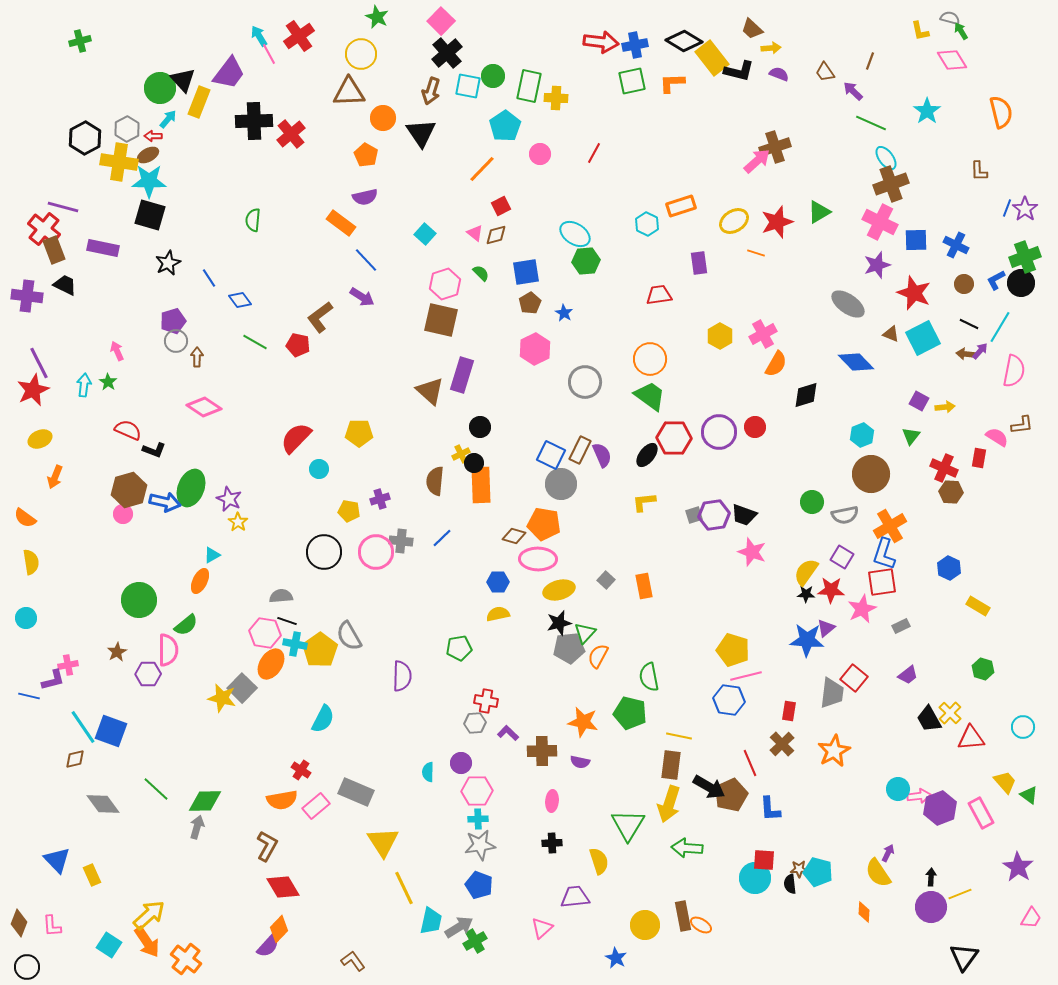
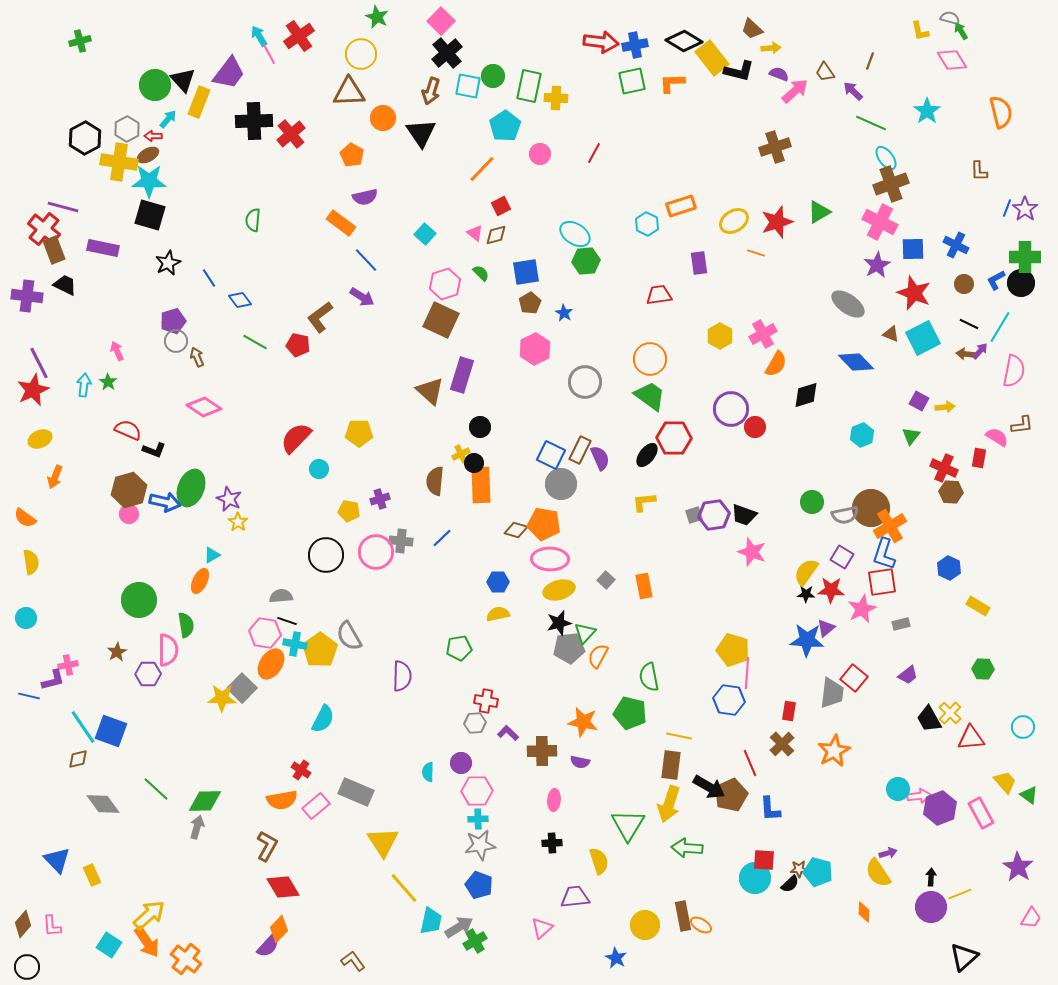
green circle at (160, 88): moved 5 px left, 3 px up
orange pentagon at (366, 155): moved 14 px left
pink arrow at (757, 161): moved 38 px right, 70 px up
blue square at (916, 240): moved 3 px left, 9 px down
green cross at (1025, 257): rotated 20 degrees clockwise
purple star at (877, 265): rotated 12 degrees counterclockwise
brown square at (441, 320): rotated 12 degrees clockwise
brown arrow at (197, 357): rotated 24 degrees counterclockwise
purple circle at (719, 432): moved 12 px right, 23 px up
purple semicircle at (602, 455): moved 2 px left, 3 px down
brown circle at (871, 474): moved 34 px down
pink circle at (123, 514): moved 6 px right
brown diamond at (514, 536): moved 2 px right, 6 px up
black circle at (324, 552): moved 2 px right, 3 px down
pink ellipse at (538, 559): moved 12 px right
green semicircle at (186, 625): rotated 60 degrees counterclockwise
gray rectangle at (901, 626): moved 2 px up; rotated 12 degrees clockwise
green hexagon at (983, 669): rotated 15 degrees counterclockwise
pink line at (746, 676): moved 1 px right, 3 px up; rotated 72 degrees counterclockwise
yellow star at (222, 698): rotated 12 degrees counterclockwise
brown diamond at (75, 759): moved 3 px right
pink ellipse at (552, 801): moved 2 px right, 1 px up
purple arrow at (888, 853): rotated 48 degrees clockwise
black semicircle at (790, 884): rotated 126 degrees counterclockwise
yellow line at (404, 888): rotated 16 degrees counterclockwise
brown diamond at (19, 923): moved 4 px right, 1 px down; rotated 20 degrees clockwise
black triangle at (964, 957): rotated 12 degrees clockwise
